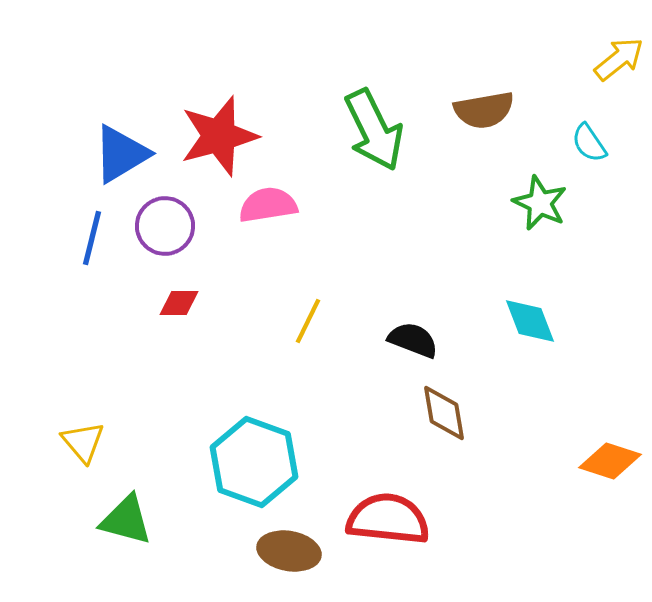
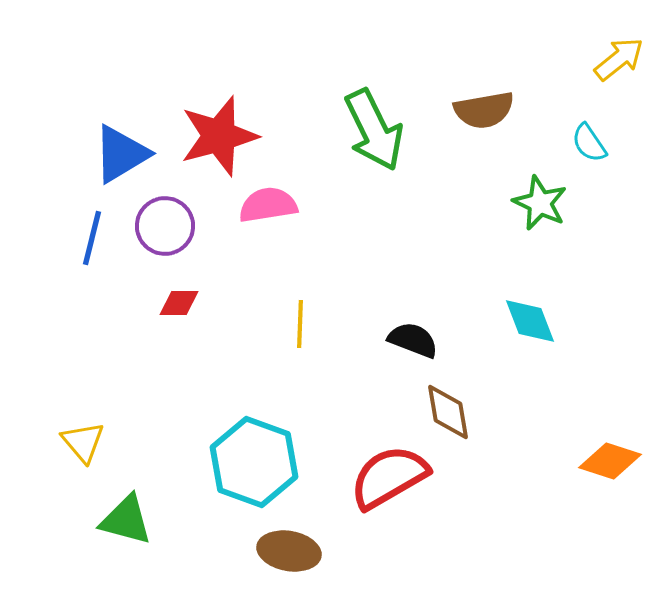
yellow line: moved 8 px left, 3 px down; rotated 24 degrees counterclockwise
brown diamond: moved 4 px right, 1 px up
red semicircle: moved 1 px right, 42 px up; rotated 36 degrees counterclockwise
